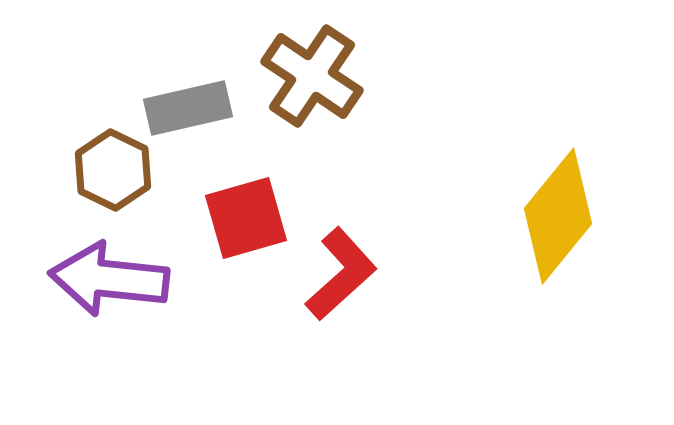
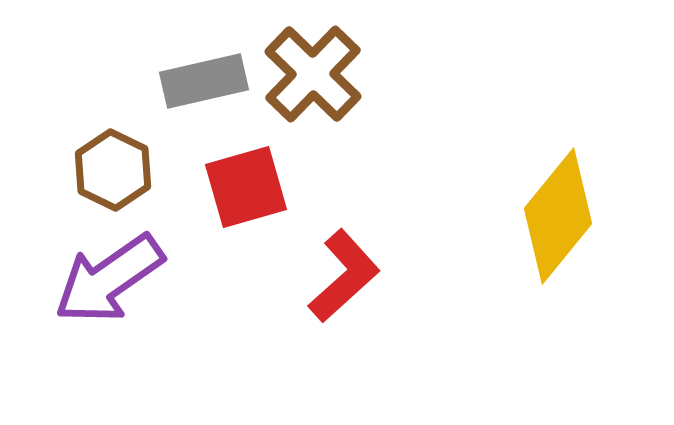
brown cross: moved 1 px right, 2 px up; rotated 10 degrees clockwise
gray rectangle: moved 16 px right, 27 px up
red square: moved 31 px up
red L-shape: moved 3 px right, 2 px down
purple arrow: rotated 41 degrees counterclockwise
